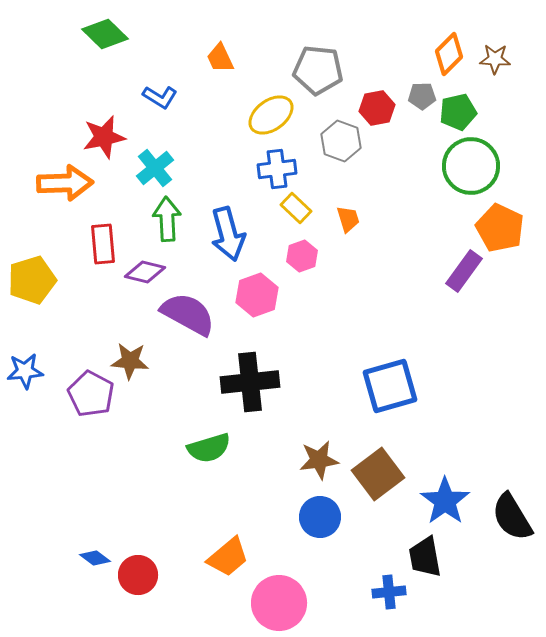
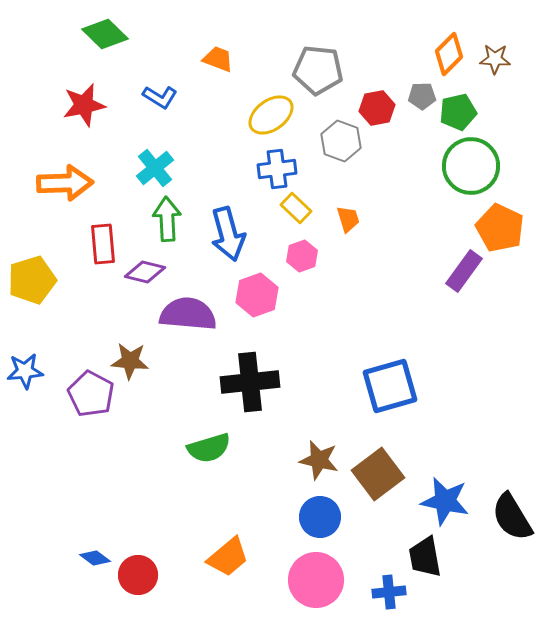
orange trapezoid at (220, 58): moved 2 px left, 1 px down; rotated 136 degrees clockwise
red star at (104, 137): moved 20 px left, 32 px up
purple semicircle at (188, 314): rotated 24 degrees counterclockwise
brown star at (319, 460): rotated 21 degrees clockwise
blue star at (445, 501): rotated 24 degrees counterclockwise
pink circle at (279, 603): moved 37 px right, 23 px up
